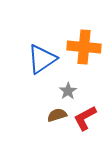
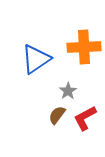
orange cross: rotated 8 degrees counterclockwise
blue triangle: moved 6 px left
brown semicircle: rotated 36 degrees counterclockwise
